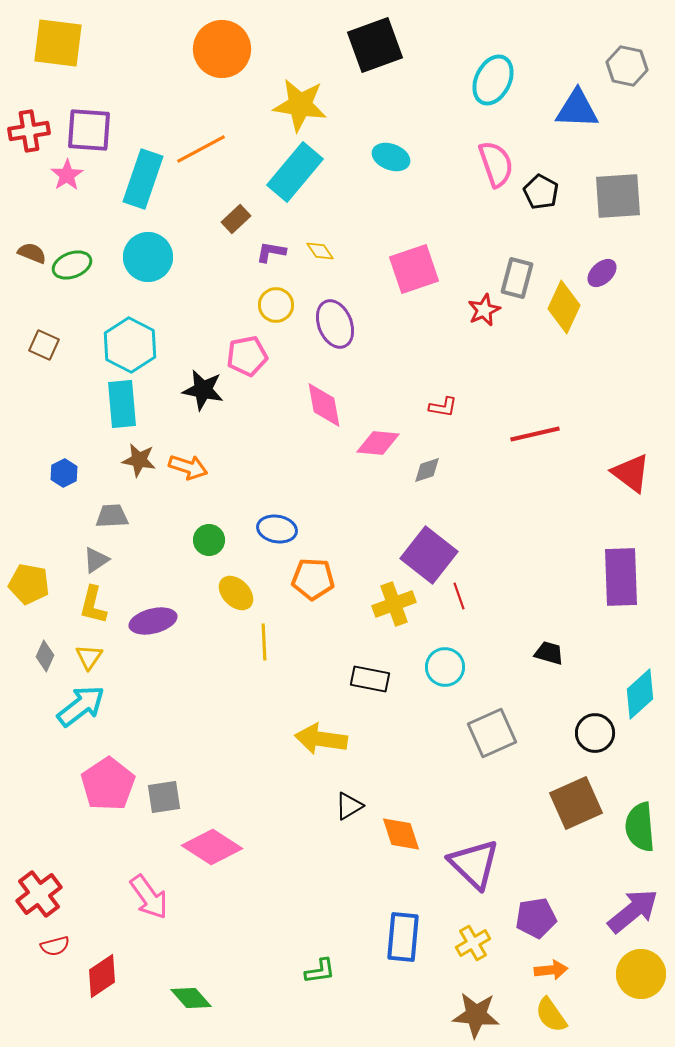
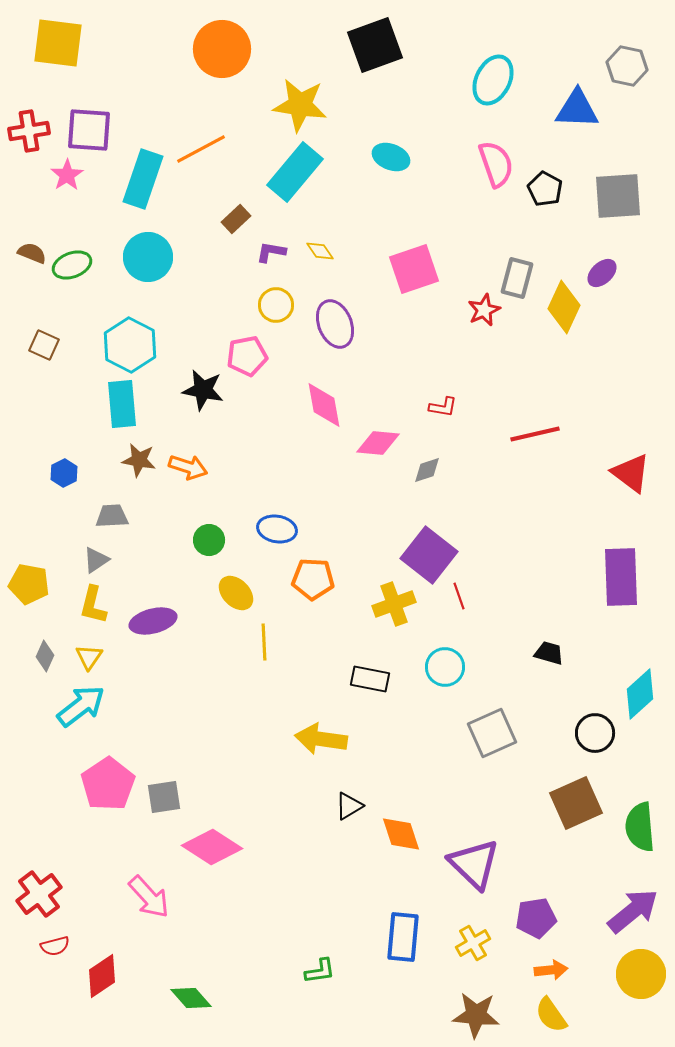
black pentagon at (541, 192): moved 4 px right, 3 px up
pink arrow at (149, 897): rotated 6 degrees counterclockwise
